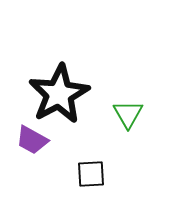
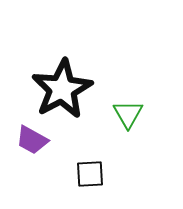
black star: moved 3 px right, 5 px up
black square: moved 1 px left
